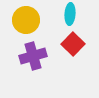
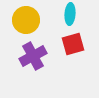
red square: rotated 30 degrees clockwise
purple cross: rotated 12 degrees counterclockwise
